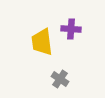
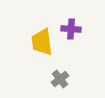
gray cross: rotated 18 degrees clockwise
